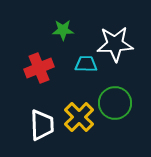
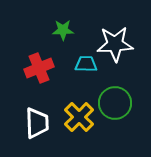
white trapezoid: moved 5 px left, 2 px up
